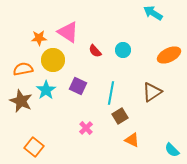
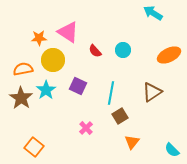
brown star: moved 3 px up; rotated 10 degrees clockwise
orange triangle: moved 2 px down; rotated 42 degrees clockwise
